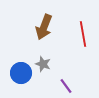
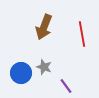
red line: moved 1 px left
gray star: moved 1 px right, 3 px down
